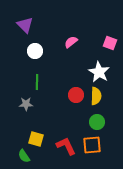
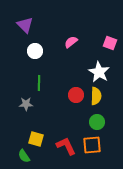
green line: moved 2 px right, 1 px down
